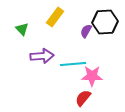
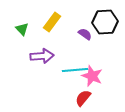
yellow rectangle: moved 3 px left, 5 px down
purple semicircle: moved 1 px left, 3 px down; rotated 96 degrees clockwise
cyan line: moved 2 px right, 6 px down
pink star: rotated 20 degrees clockwise
